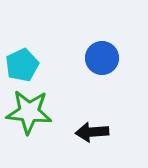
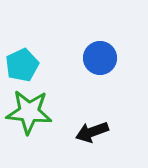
blue circle: moved 2 px left
black arrow: rotated 16 degrees counterclockwise
